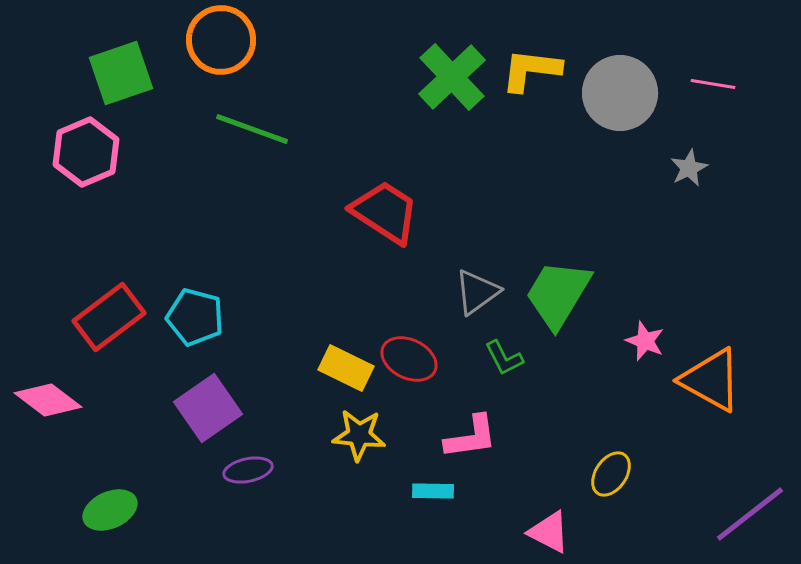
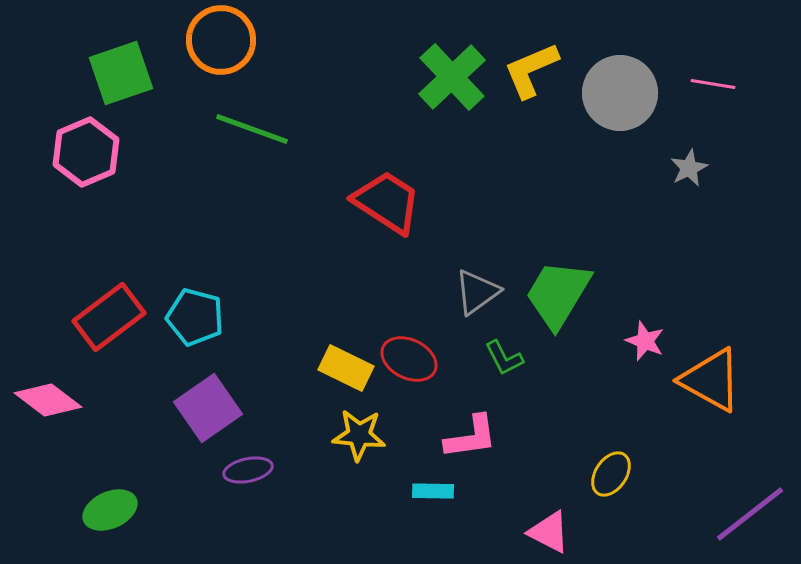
yellow L-shape: rotated 30 degrees counterclockwise
red trapezoid: moved 2 px right, 10 px up
